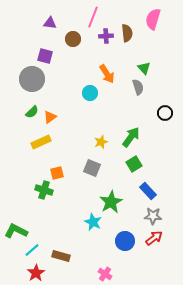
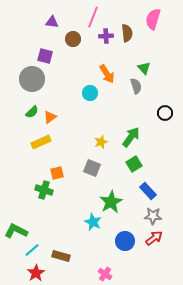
purple triangle: moved 2 px right, 1 px up
gray semicircle: moved 2 px left, 1 px up
